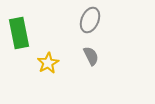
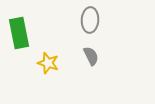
gray ellipse: rotated 20 degrees counterclockwise
yellow star: rotated 25 degrees counterclockwise
